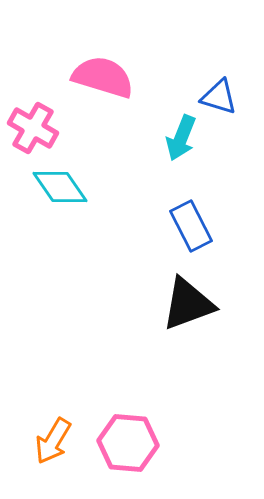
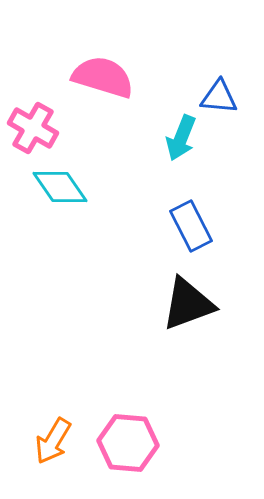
blue triangle: rotated 12 degrees counterclockwise
